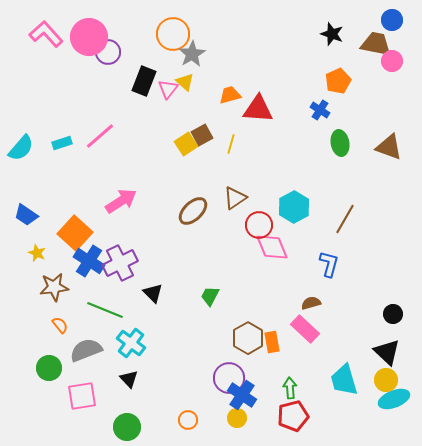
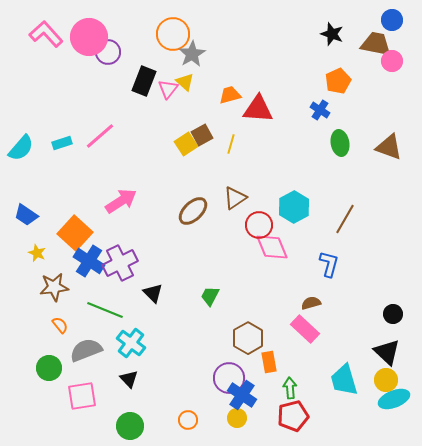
orange rectangle at (272, 342): moved 3 px left, 20 px down
green circle at (127, 427): moved 3 px right, 1 px up
